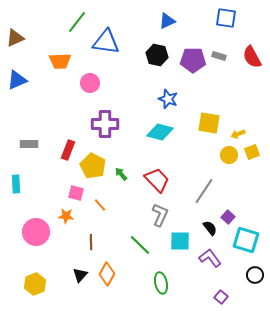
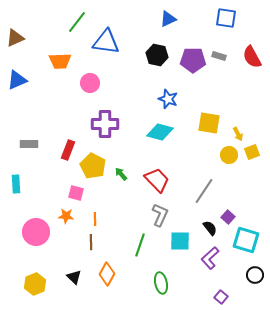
blue triangle at (167, 21): moved 1 px right, 2 px up
yellow arrow at (238, 134): rotated 96 degrees counterclockwise
orange line at (100, 205): moved 5 px left, 14 px down; rotated 40 degrees clockwise
green line at (140, 245): rotated 65 degrees clockwise
purple L-shape at (210, 258): rotated 95 degrees counterclockwise
black triangle at (80, 275): moved 6 px left, 2 px down; rotated 28 degrees counterclockwise
